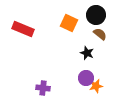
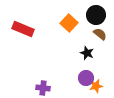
orange square: rotated 18 degrees clockwise
